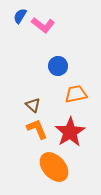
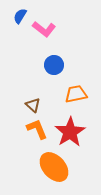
pink L-shape: moved 1 px right, 4 px down
blue circle: moved 4 px left, 1 px up
